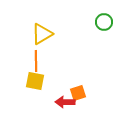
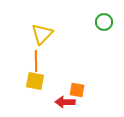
yellow triangle: rotated 15 degrees counterclockwise
orange square: moved 1 px left, 3 px up; rotated 28 degrees clockwise
